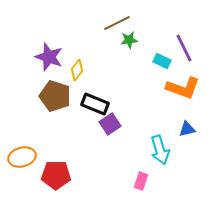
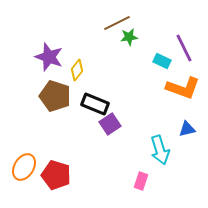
green star: moved 3 px up
orange ellipse: moved 2 px right, 10 px down; rotated 44 degrees counterclockwise
red pentagon: rotated 16 degrees clockwise
